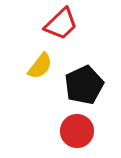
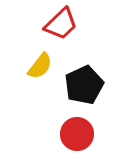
red circle: moved 3 px down
